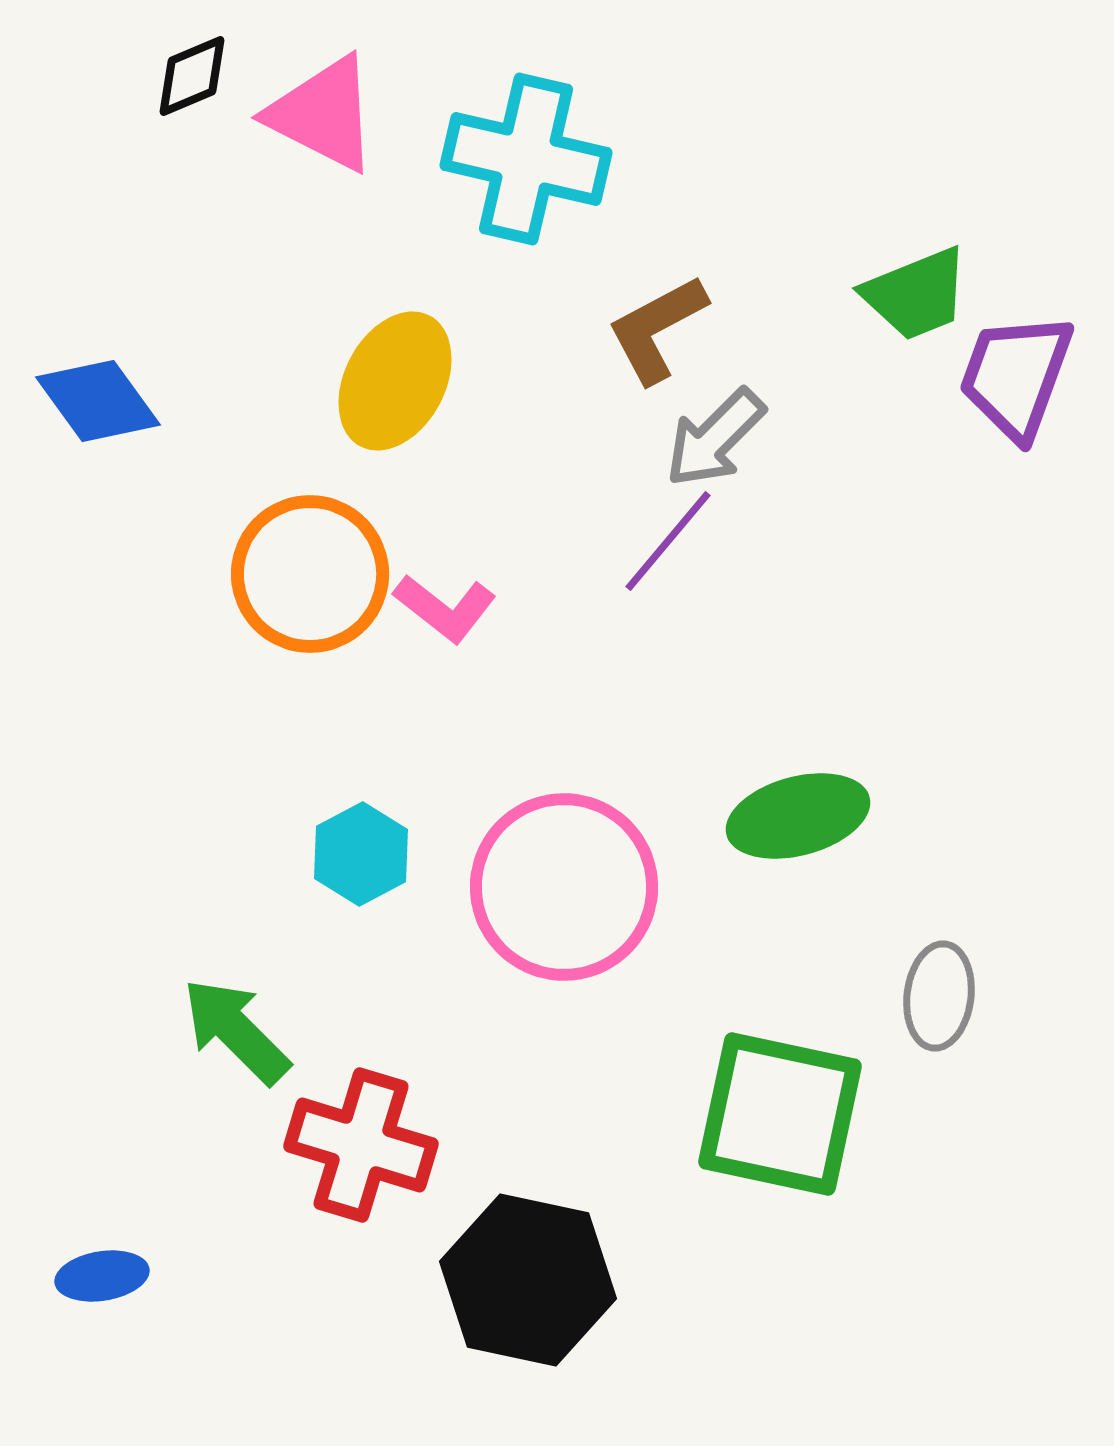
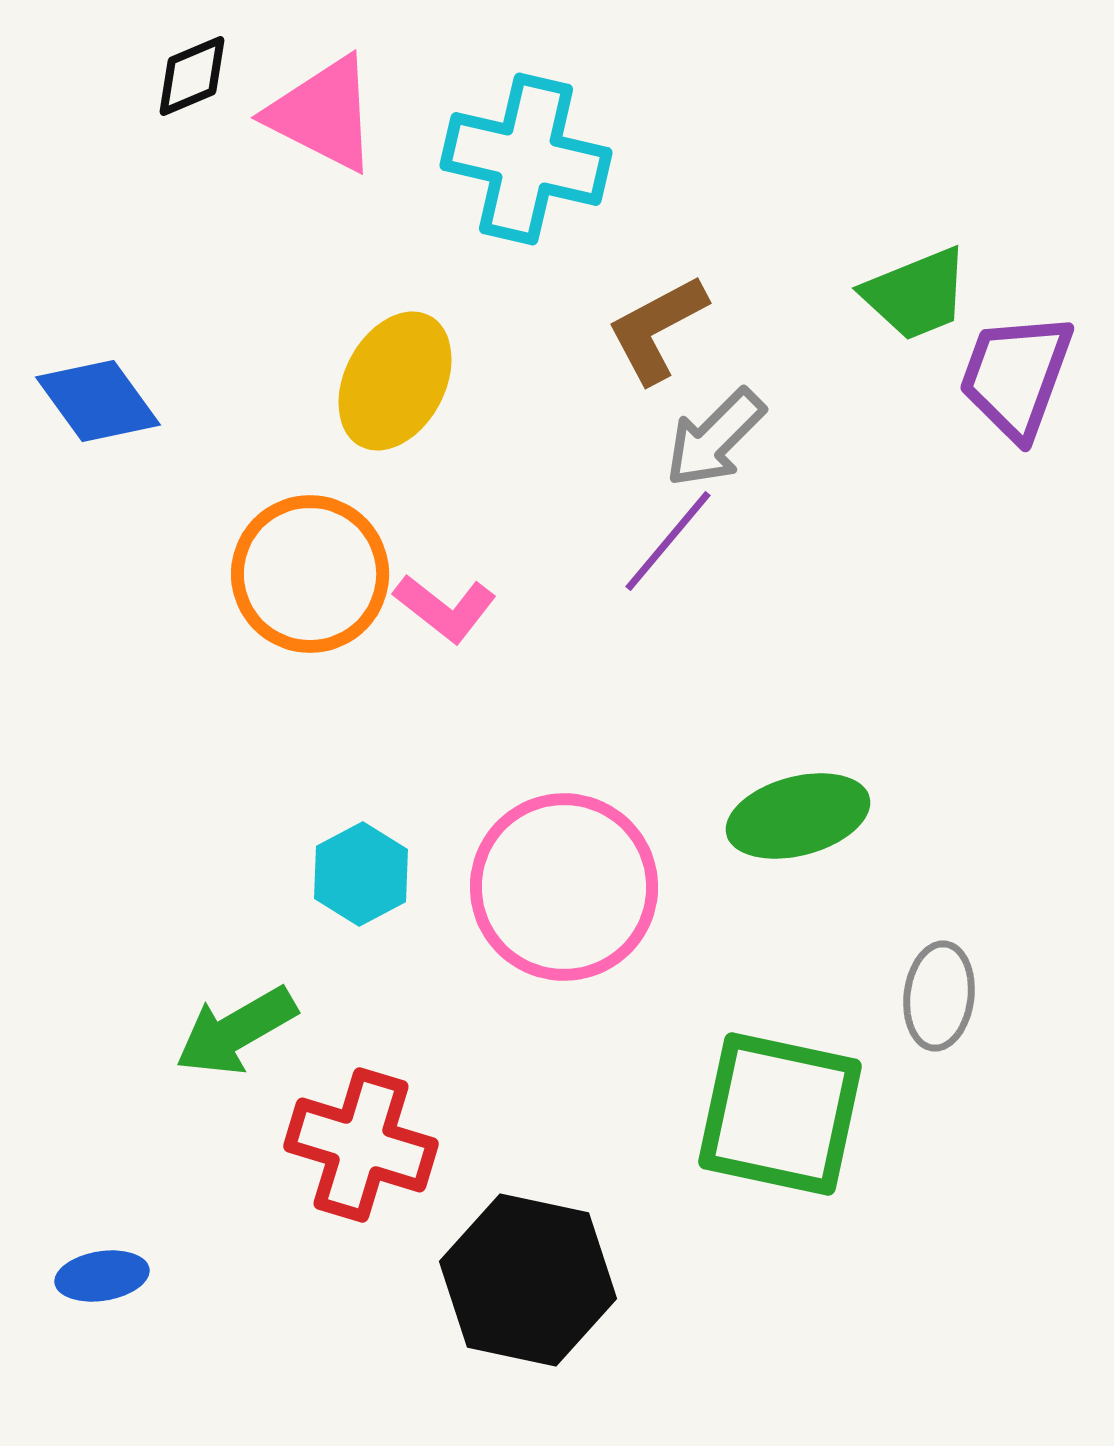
cyan hexagon: moved 20 px down
green arrow: rotated 75 degrees counterclockwise
